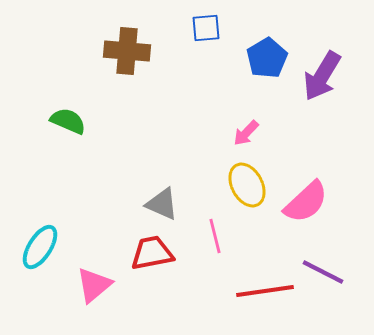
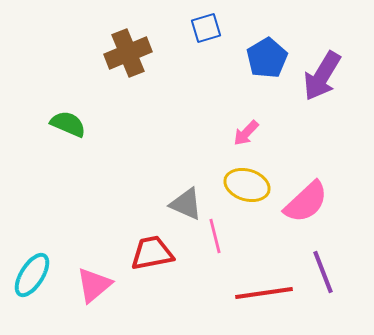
blue square: rotated 12 degrees counterclockwise
brown cross: moved 1 px right, 2 px down; rotated 27 degrees counterclockwise
green semicircle: moved 3 px down
yellow ellipse: rotated 45 degrees counterclockwise
gray triangle: moved 24 px right
cyan ellipse: moved 8 px left, 28 px down
purple line: rotated 42 degrees clockwise
red line: moved 1 px left, 2 px down
